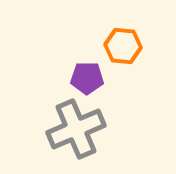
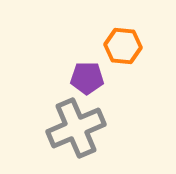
gray cross: moved 1 px up
